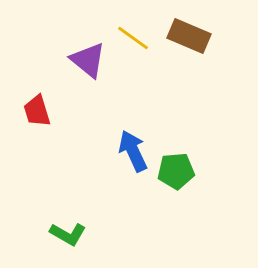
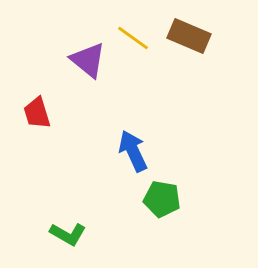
red trapezoid: moved 2 px down
green pentagon: moved 14 px left, 28 px down; rotated 15 degrees clockwise
